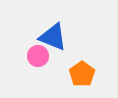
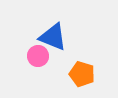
orange pentagon: rotated 20 degrees counterclockwise
